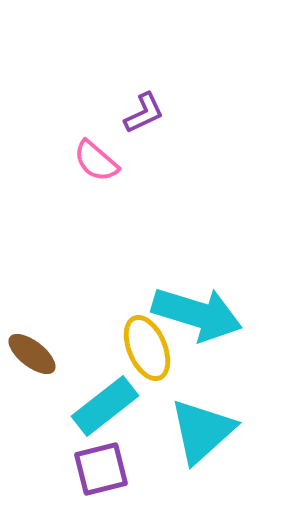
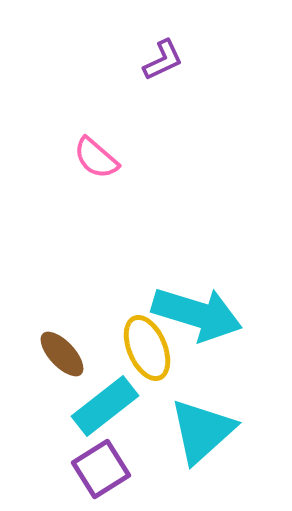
purple L-shape: moved 19 px right, 53 px up
pink semicircle: moved 3 px up
brown ellipse: moved 30 px right; rotated 9 degrees clockwise
purple square: rotated 18 degrees counterclockwise
